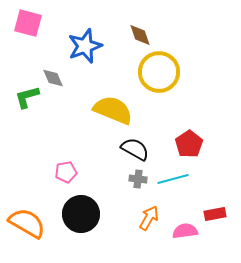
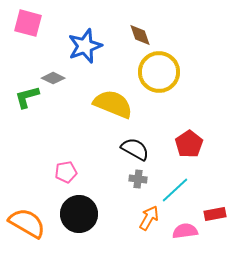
gray diamond: rotated 40 degrees counterclockwise
yellow semicircle: moved 6 px up
cyan line: moved 2 px right, 11 px down; rotated 28 degrees counterclockwise
black circle: moved 2 px left
